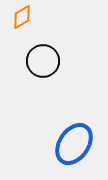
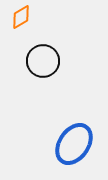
orange diamond: moved 1 px left
